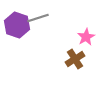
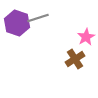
purple hexagon: moved 2 px up
